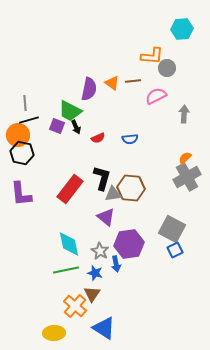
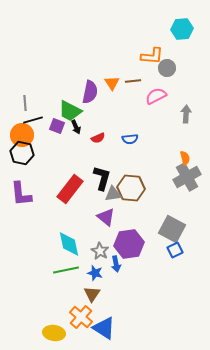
orange triangle: rotated 21 degrees clockwise
purple semicircle: moved 1 px right, 3 px down
gray arrow: moved 2 px right
black line: moved 4 px right
orange circle: moved 4 px right
orange semicircle: rotated 120 degrees clockwise
orange cross: moved 6 px right, 11 px down
yellow ellipse: rotated 10 degrees clockwise
